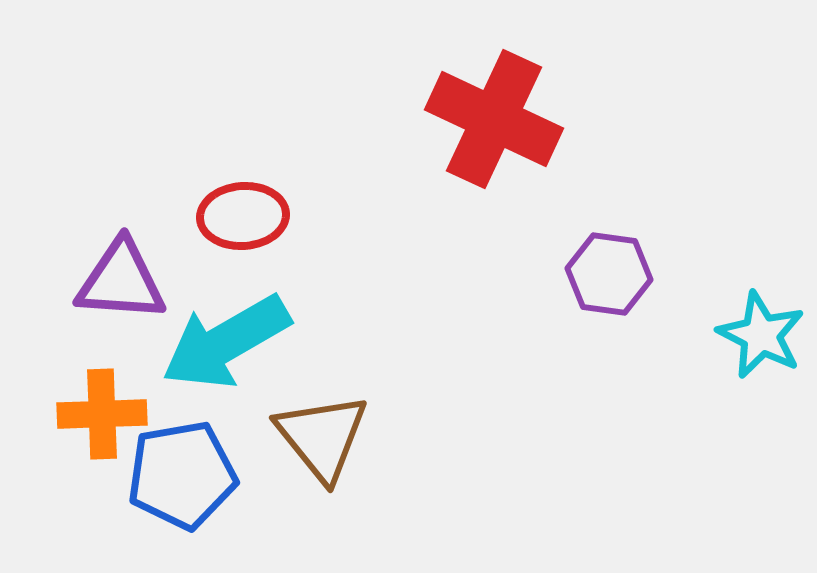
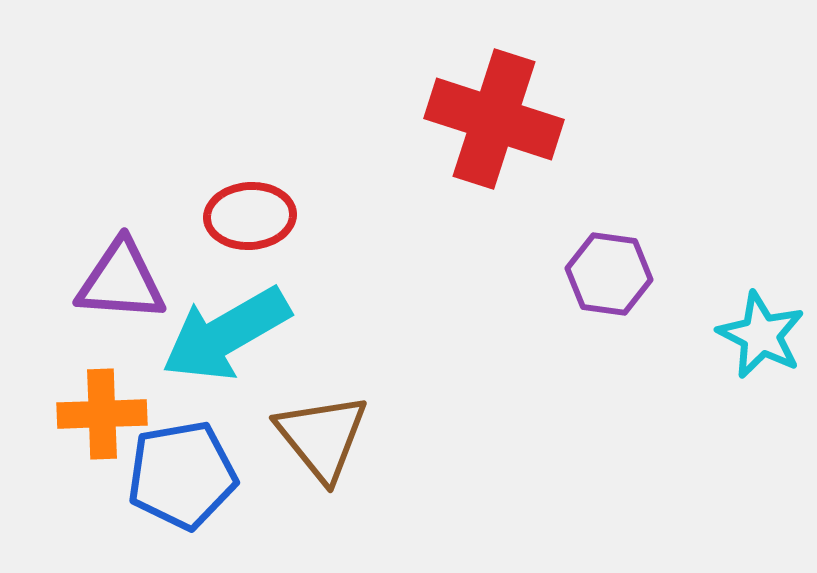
red cross: rotated 7 degrees counterclockwise
red ellipse: moved 7 px right
cyan arrow: moved 8 px up
